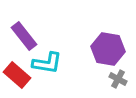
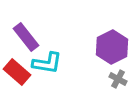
purple rectangle: moved 2 px right, 1 px down
purple hexagon: moved 4 px right, 2 px up; rotated 24 degrees clockwise
red rectangle: moved 3 px up
